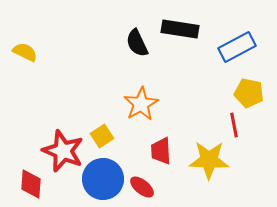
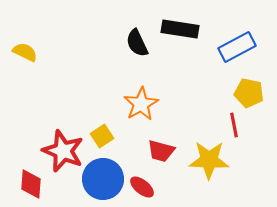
red trapezoid: rotated 72 degrees counterclockwise
